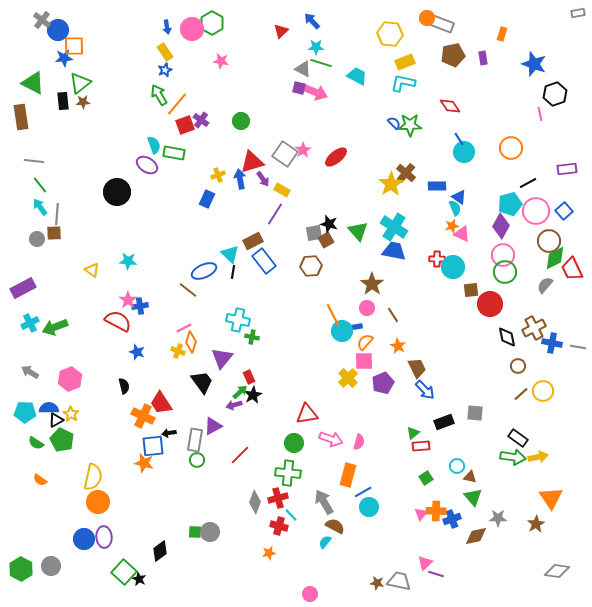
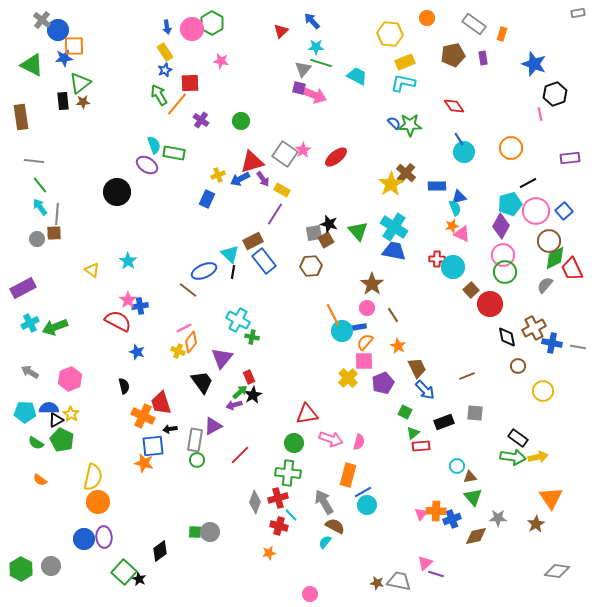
gray rectangle at (442, 24): moved 32 px right; rotated 15 degrees clockwise
gray triangle at (303, 69): rotated 42 degrees clockwise
green triangle at (33, 83): moved 1 px left, 18 px up
pink arrow at (315, 92): moved 1 px left, 3 px down
red diamond at (450, 106): moved 4 px right
red square at (185, 125): moved 5 px right, 42 px up; rotated 18 degrees clockwise
purple rectangle at (567, 169): moved 3 px right, 11 px up
blue arrow at (240, 179): rotated 108 degrees counterclockwise
blue triangle at (459, 197): rotated 49 degrees counterclockwise
cyan star at (128, 261): rotated 30 degrees clockwise
brown square at (471, 290): rotated 35 degrees counterclockwise
cyan cross at (238, 320): rotated 15 degrees clockwise
blue rectangle at (355, 327): moved 4 px right
orange diamond at (191, 342): rotated 20 degrees clockwise
brown line at (521, 394): moved 54 px left, 18 px up; rotated 21 degrees clockwise
red trapezoid at (161, 403): rotated 15 degrees clockwise
black arrow at (169, 433): moved 1 px right, 4 px up
brown triangle at (470, 477): rotated 24 degrees counterclockwise
green square at (426, 478): moved 21 px left, 66 px up; rotated 32 degrees counterclockwise
cyan circle at (369, 507): moved 2 px left, 2 px up
